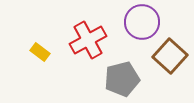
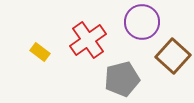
red cross: rotated 6 degrees counterclockwise
brown square: moved 3 px right
